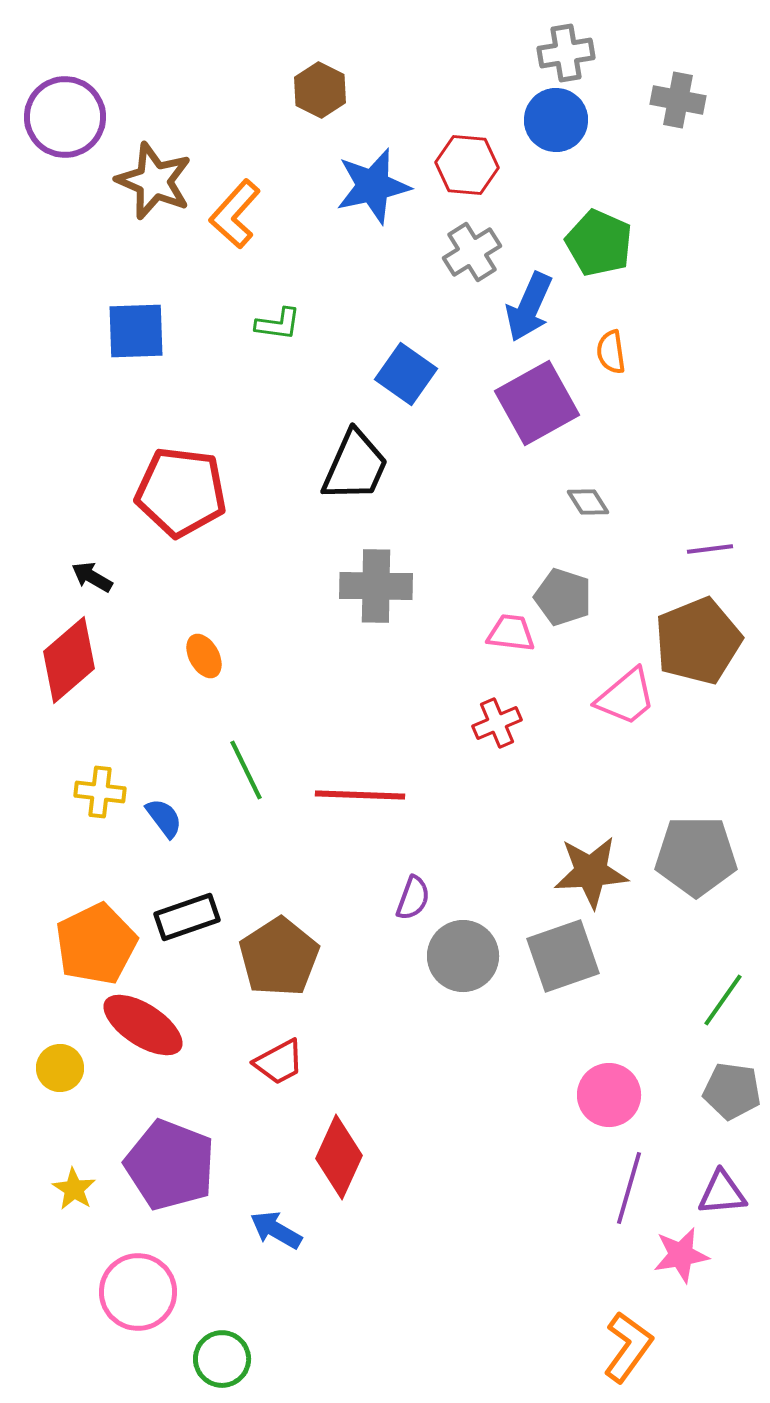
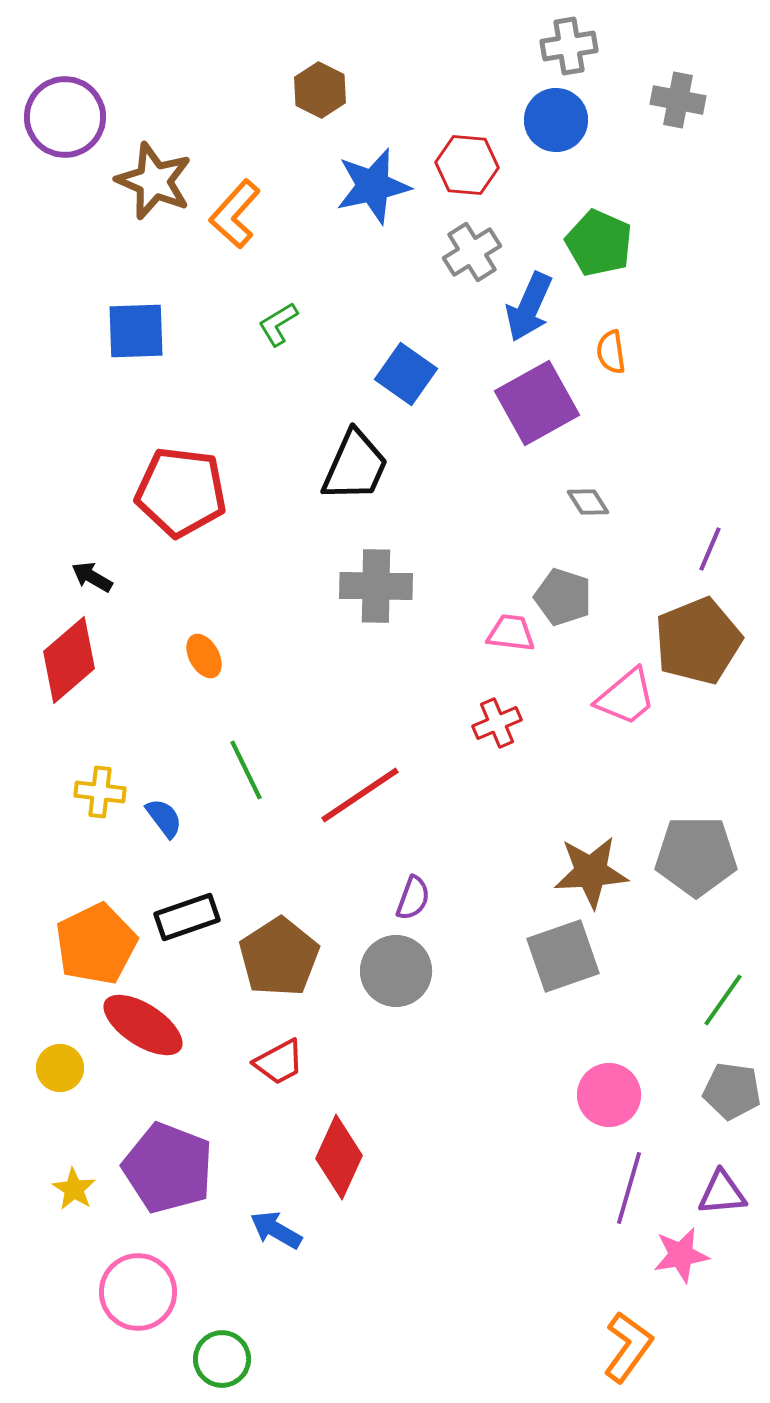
gray cross at (566, 53): moved 3 px right, 7 px up
green L-shape at (278, 324): rotated 141 degrees clockwise
purple line at (710, 549): rotated 60 degrees counterclockwise
red line at (360, 795): rotated 36 degrees counterclockwise
gray circle at (463, 956): moved 67 px left, 15 px down
purple pentagon at (170, 1165): moved 2 px left, 3 px down
